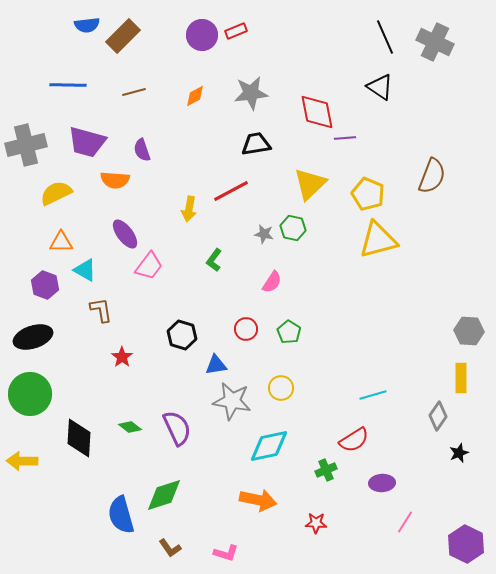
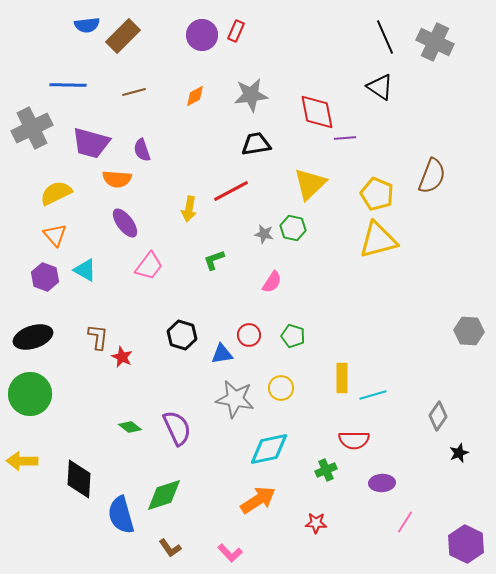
red rectangle at (236, 31): rotated 45 degrees counterclockwise
gray star at (251, 93): moved 2 px down
purple trapezoid at (87, 142): moved 4 px right, 1 px down
gray cross at (26, 145): moved 6 px right, 17 px up; rotated 12 degrees counterclockwise
orange semicircle at (115, 180): moved 2 px right, 1 px up
yellow pentagon at (368, 194): moved 9 px right
purple ellipse at (125, 234): moved 11 px up
orange triangle at (61, 242): moved 6 px left, 7 px up; rotated 50 degrees clockwise
green L-shape at (214, 260): rotated 35 degrees clockwise
purple hexagon at (45, 285): moved 8 px up
brown L-shape at (101, 310): moved 3 px left, 27 px down; rotated 16 degrees clockwise
red circle at (246, 329): moved 3 px right, 6 px down
green pentagon at (289, 332): moved 4 px right, 4 px down; rotated 15 degrees counterclockwise
red star at (122, 357): rotated 10 degrees counterclockwise
blue triangle at (216, 365): moved 6 px right, 11 px up
yellow rectangle at (461, 378): moved 119 px left
gray star at (232, 401): moved 3 px right, 2 px up
black diamond at (79, 438): moved 41 px down
red semicircle at (354, 440): rotated 32 degrees clockwise
cyan diamond at (269, 446): moved 3 px down
orange arrow at (258, 500): rotated 45 degrees counterclockwise
pink L-shape at (226, 553): moved 4 px right; rotated 30 degrees clockwise
